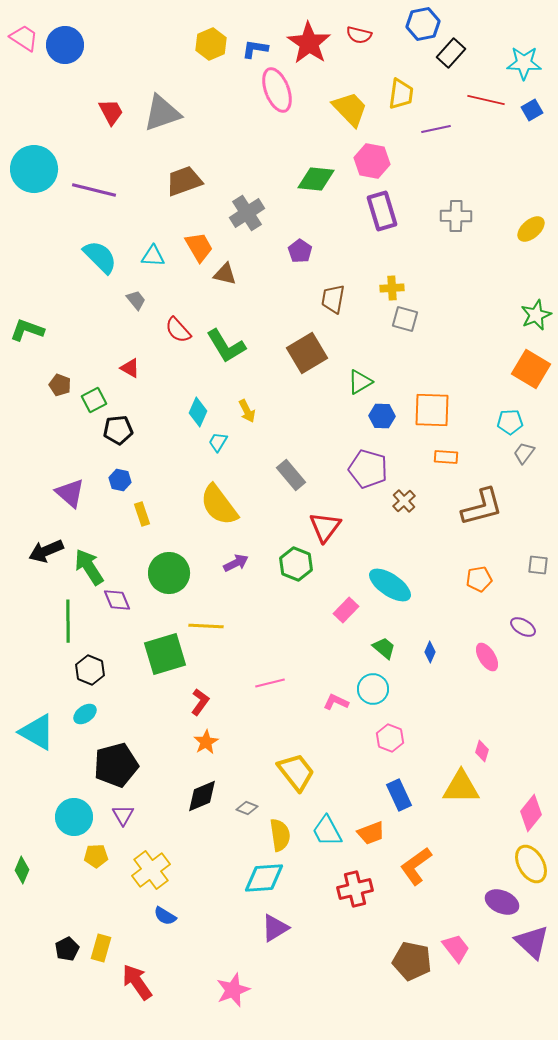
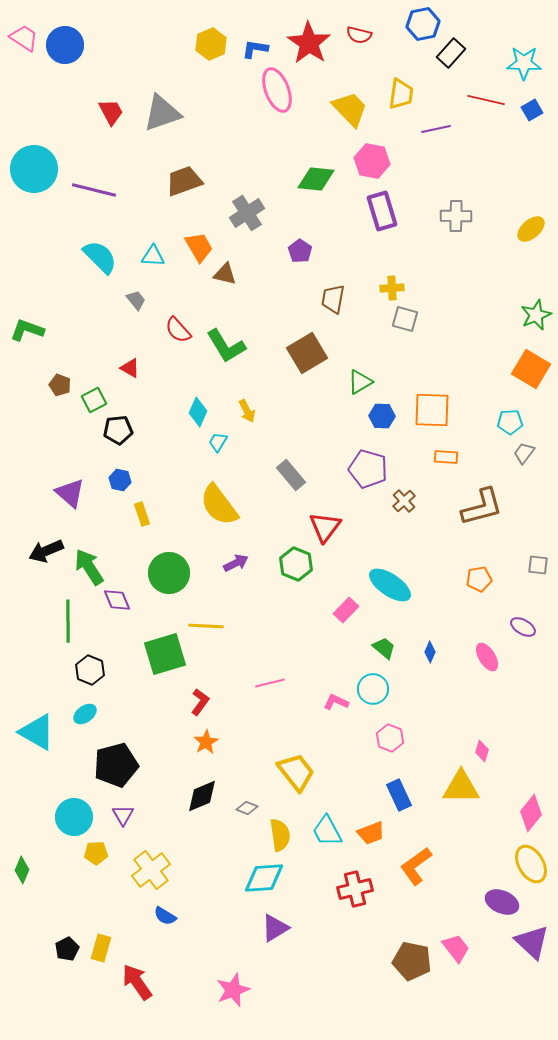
yellow pentagon at (96, 856): moved 3 px up
